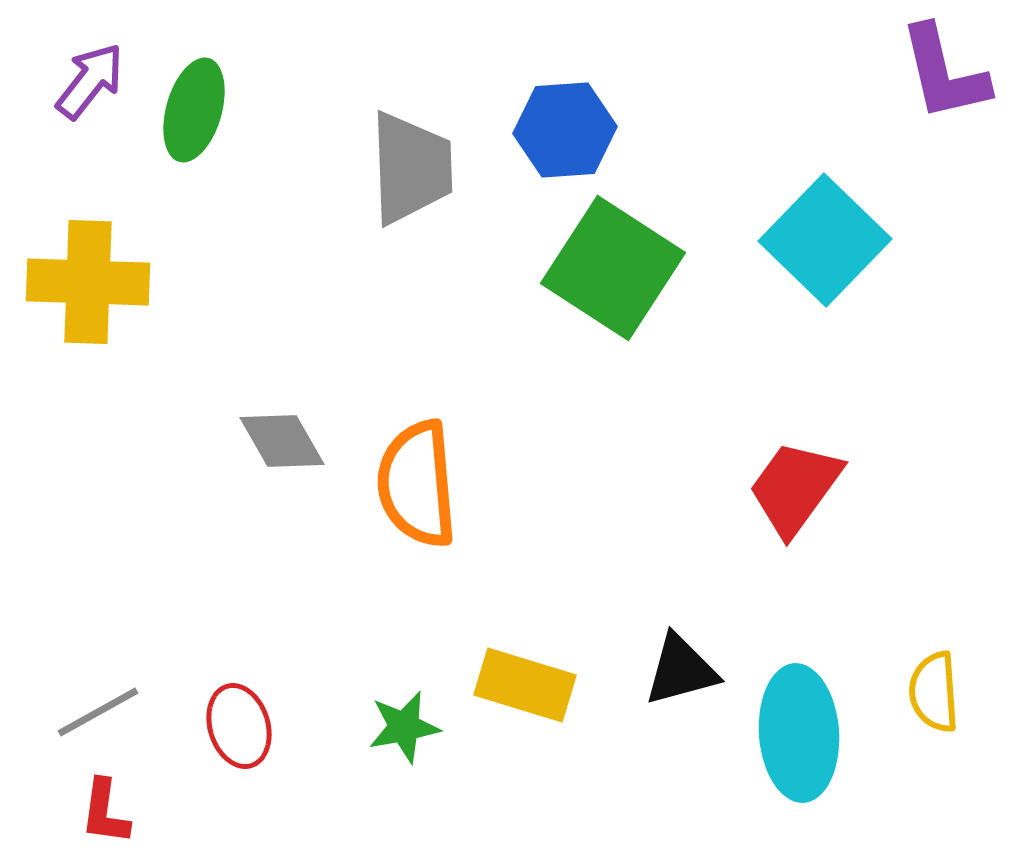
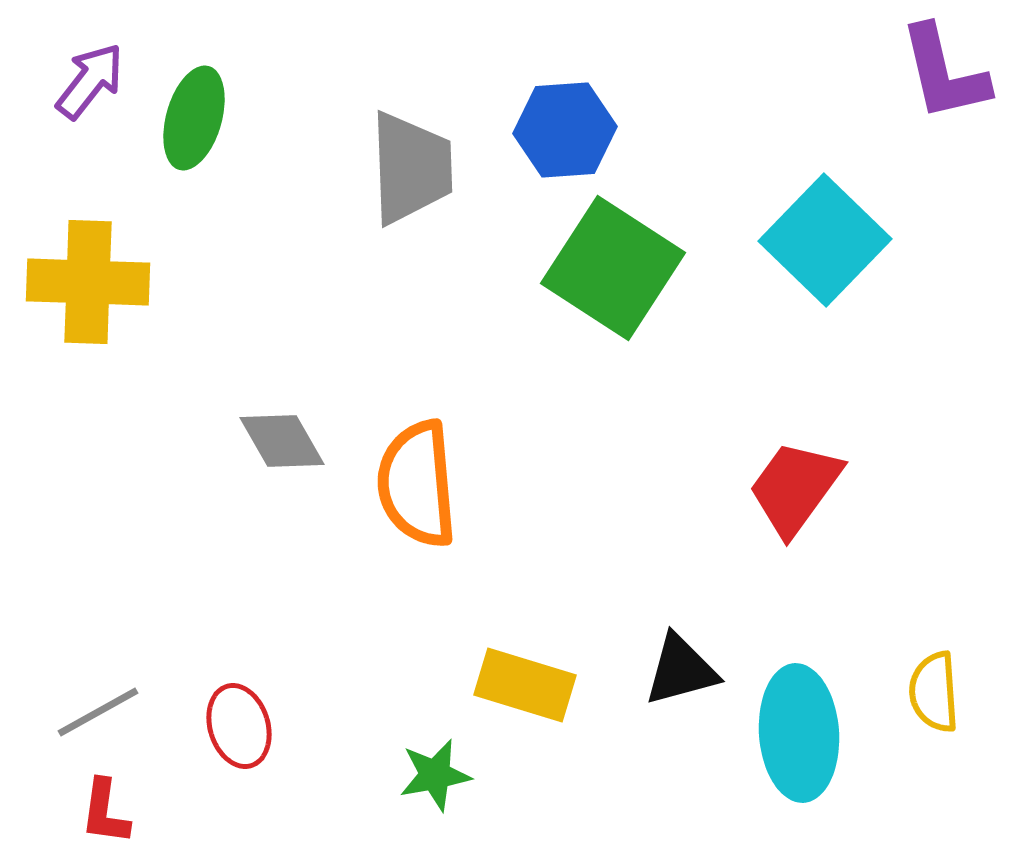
green ellipse: moved 8 px down
green star: moved 31 px right, 48 px down
